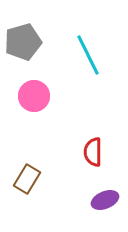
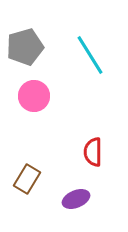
gray pentagon: moved 2 px right, 5 px down
cyan line: moved 2 px right; rotated 6 degrees counterclockwise
purple ellipse: moved 29 px left, 1 px up
